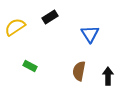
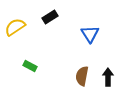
brown semicircle: moved 3 px right, 5 px down
black arrow: moved 1 px down
